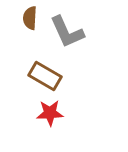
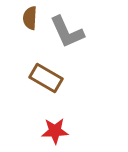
brown rectangle: moved 1 px right, 2 px down
red star: moved 5 px right, 18 px down
